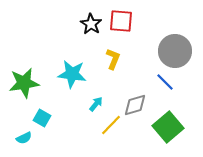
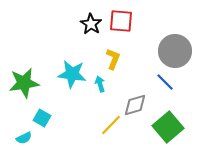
cyan arrow: moved 4 px right, 20 px up; rotated 56 degrees counterclockwise
